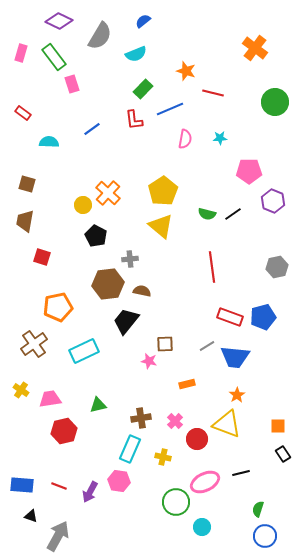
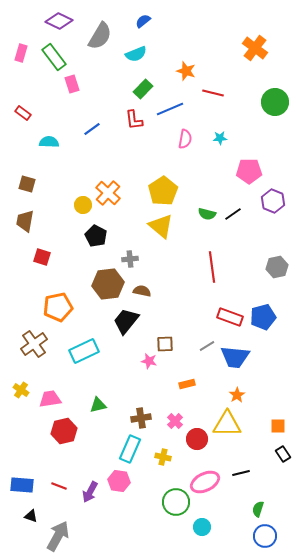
yellow triangle at (227, 424): rotated 20 degrees counterclockwise
